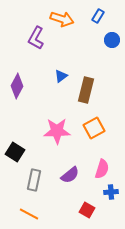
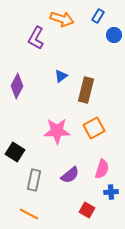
blue circle: moved 2 px right, 5 px up
